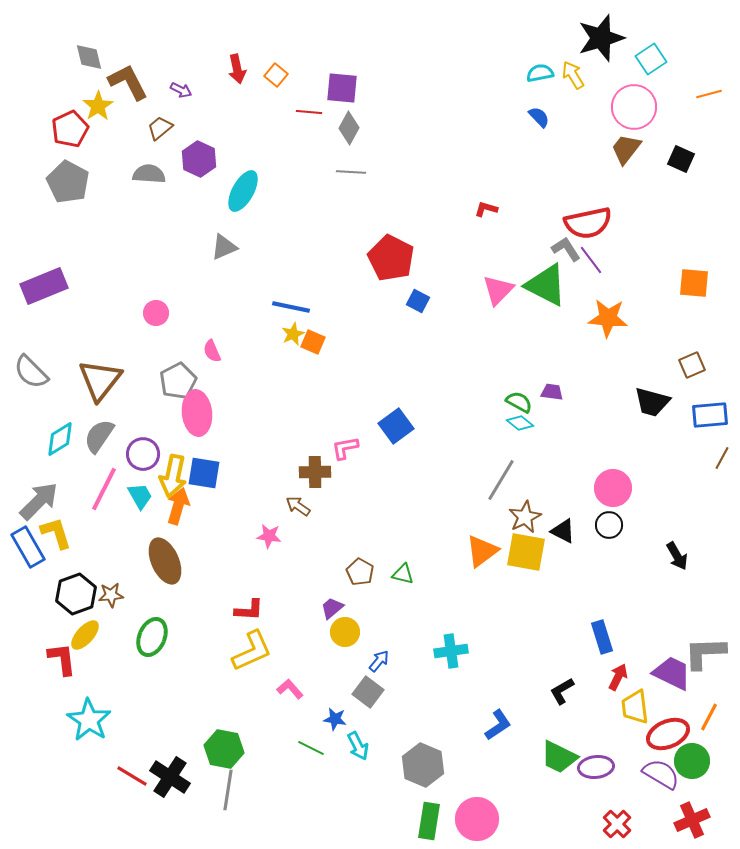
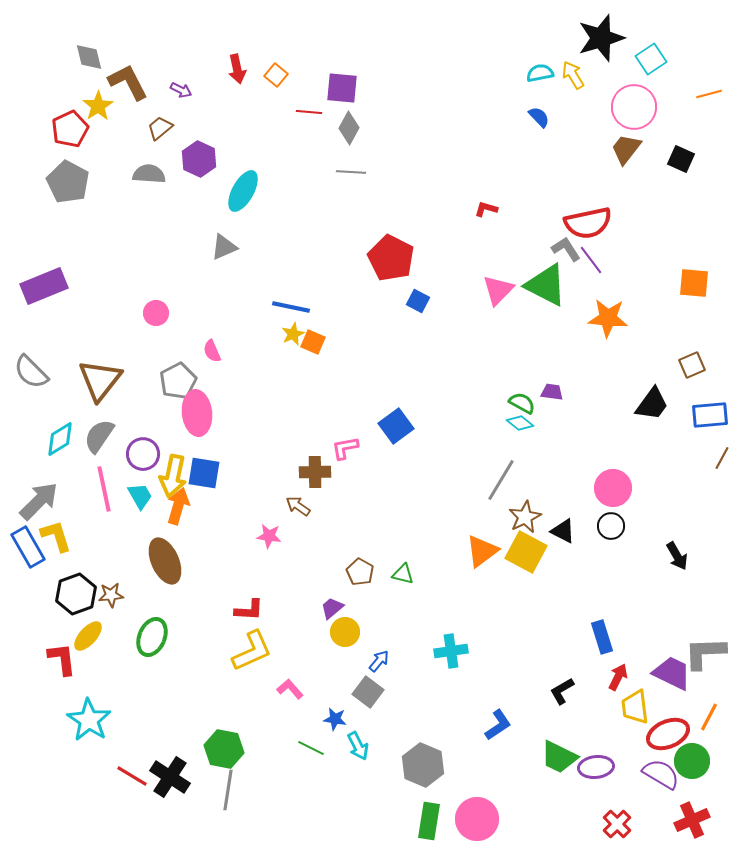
green semicircle at (519, 402): moved 3 px right, 1 px down
black trapezoid at (652, 402): moved 2 px down; rotated 69 degrees counterclockwise
pink line at (104, 489): rotated 39 degrees counterclockwise
black circle at (609, 525): moved 2 px right, 1 px down
yellow L-shape at (56, 533): moved 3 px down
yellow square at (526, 552): rotated 18 degrees clockwise
yellow ellipse at (85, 635): moved 3 px right, 1 px down
